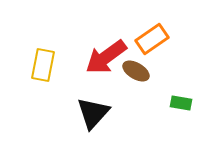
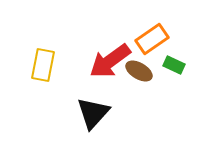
red arrow: moved 4 px right, 4 px down
brown ellipse: moved 3 px right
green rectangle: moved 7 px left, 38 px up; rotated 15 degrees clockwise
